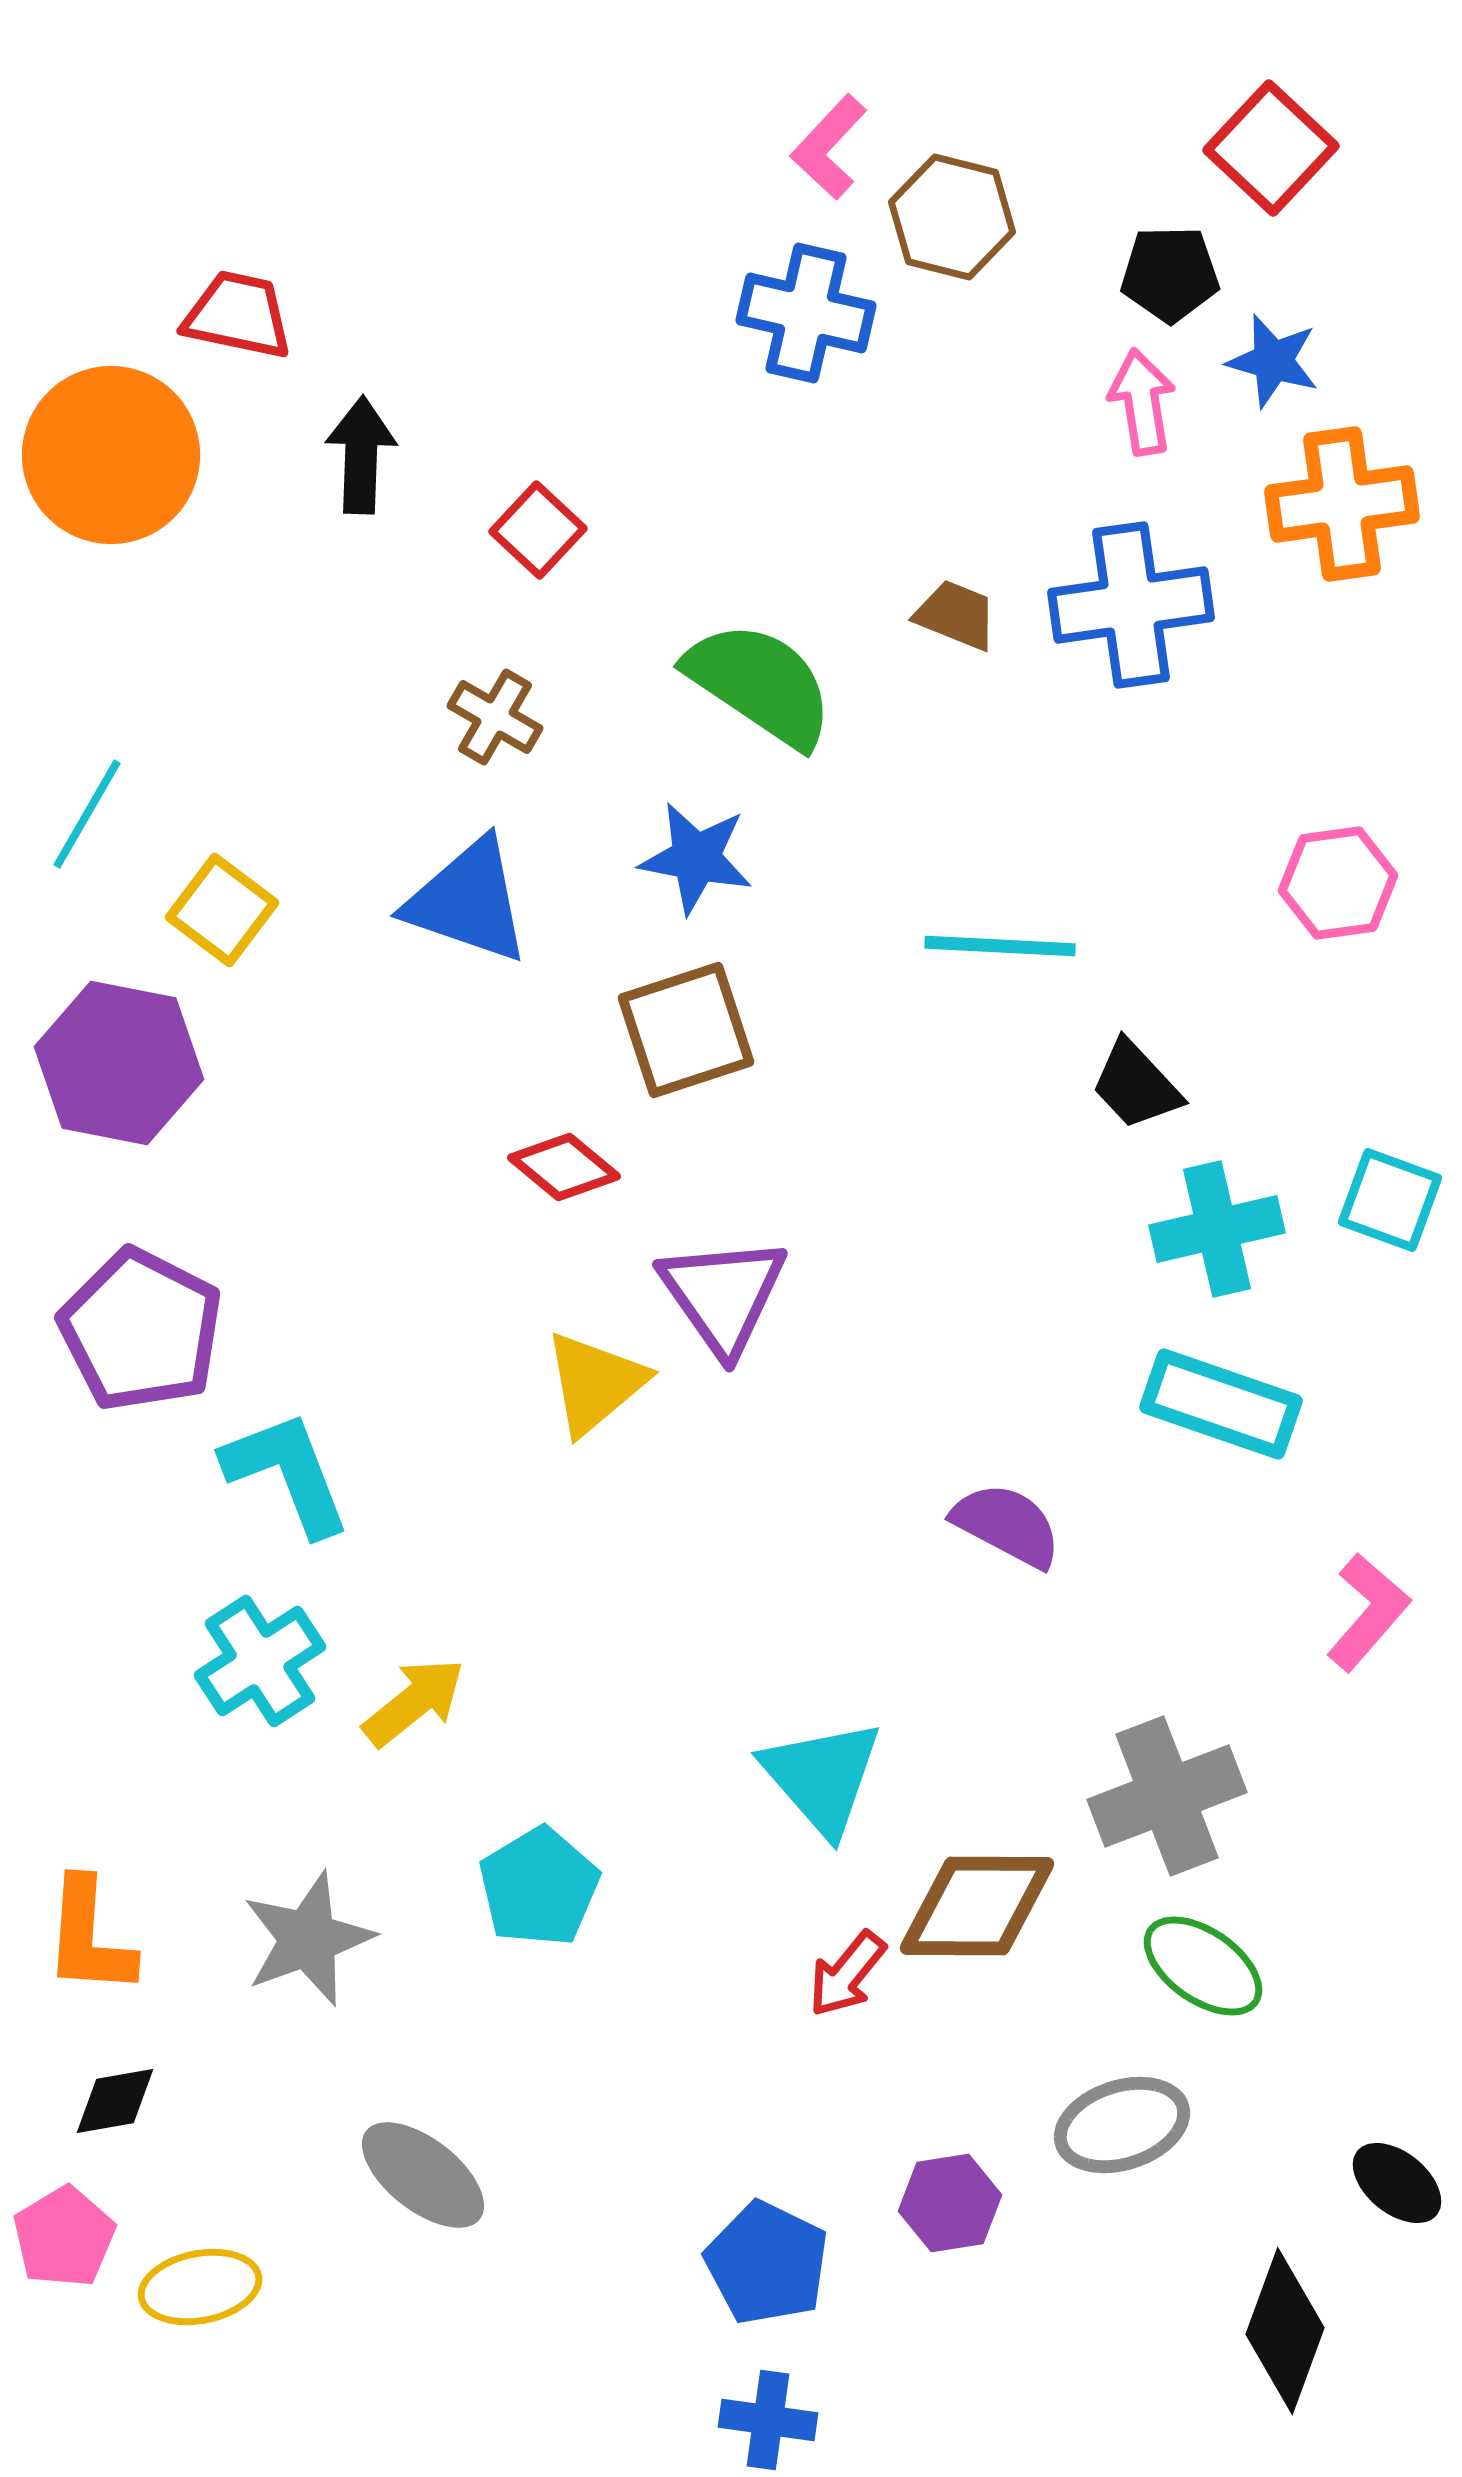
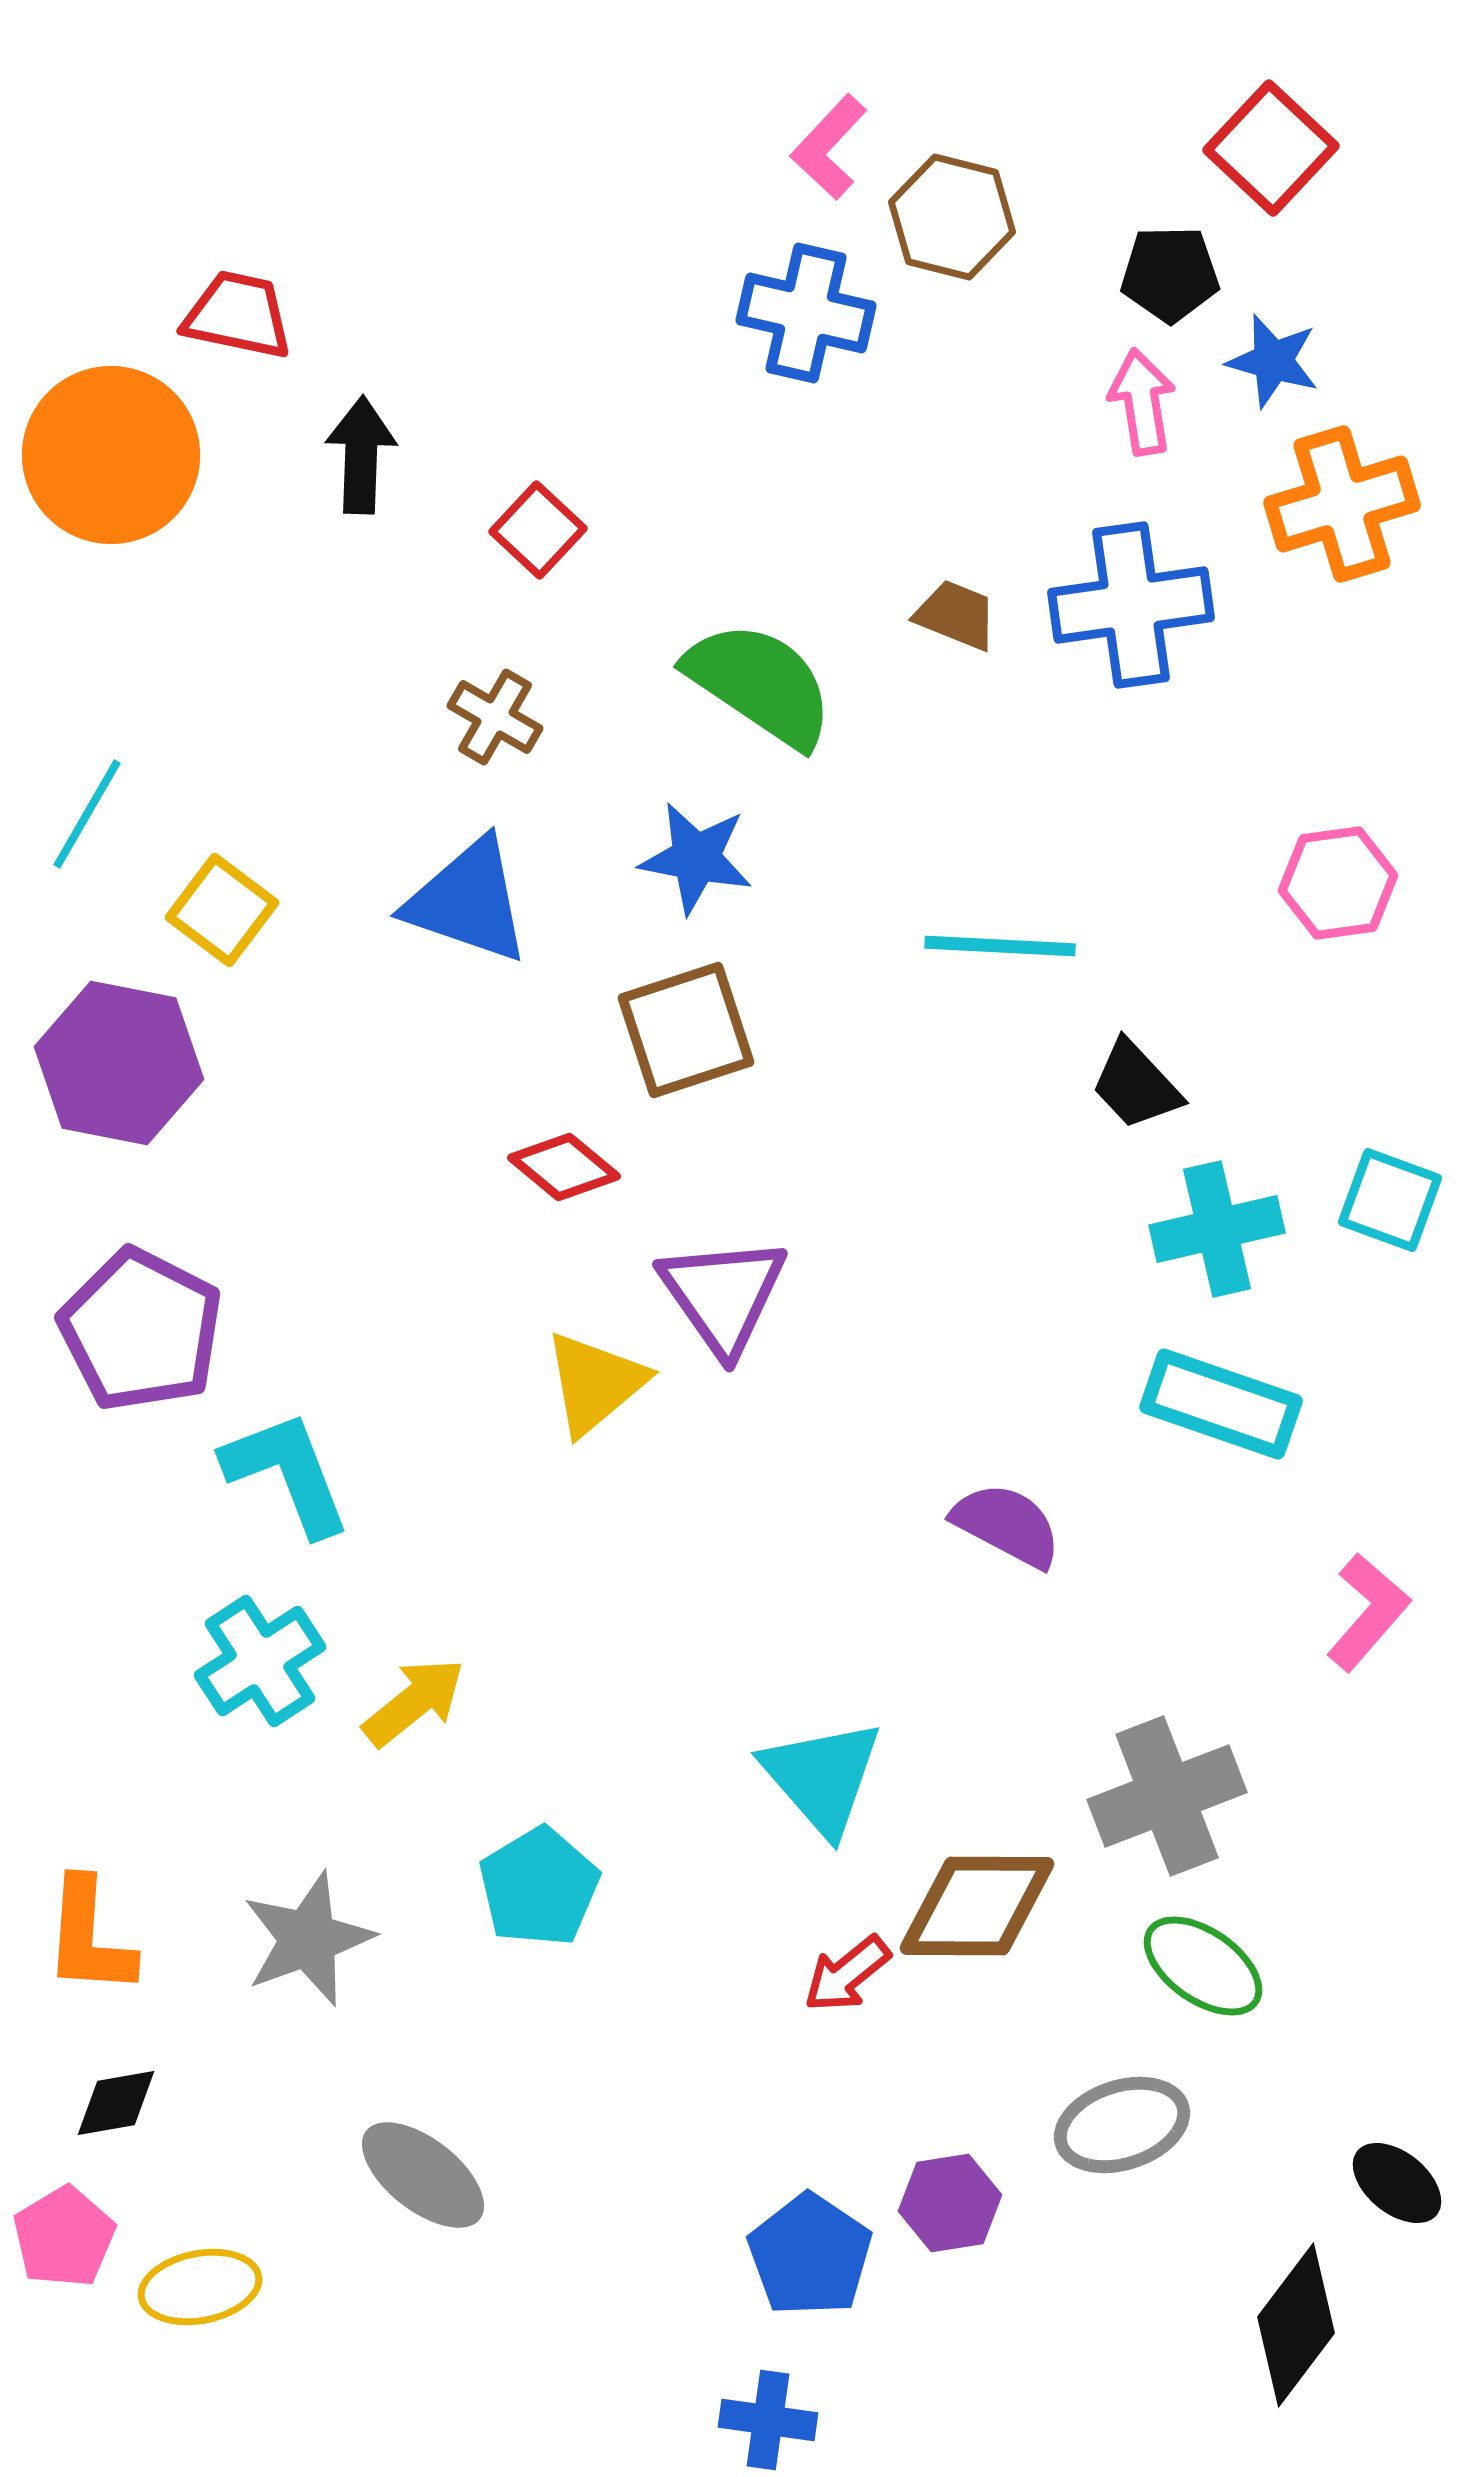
orange cross at (1342, 504): rotated 9 degrees counterclockwise
red arrow at (847, 1974): rotated 12 degrees clockwise
black diamond at (115, 2101): moved 1 px right, 2 px down
blue pentagon at (767, 2263): moved 43 px right, 8 px up; rotated 8 degrees clockwise
black diamond at (1285, 2331): moved 11 px right, 6 px up; rotated 17 degrees clockwise
